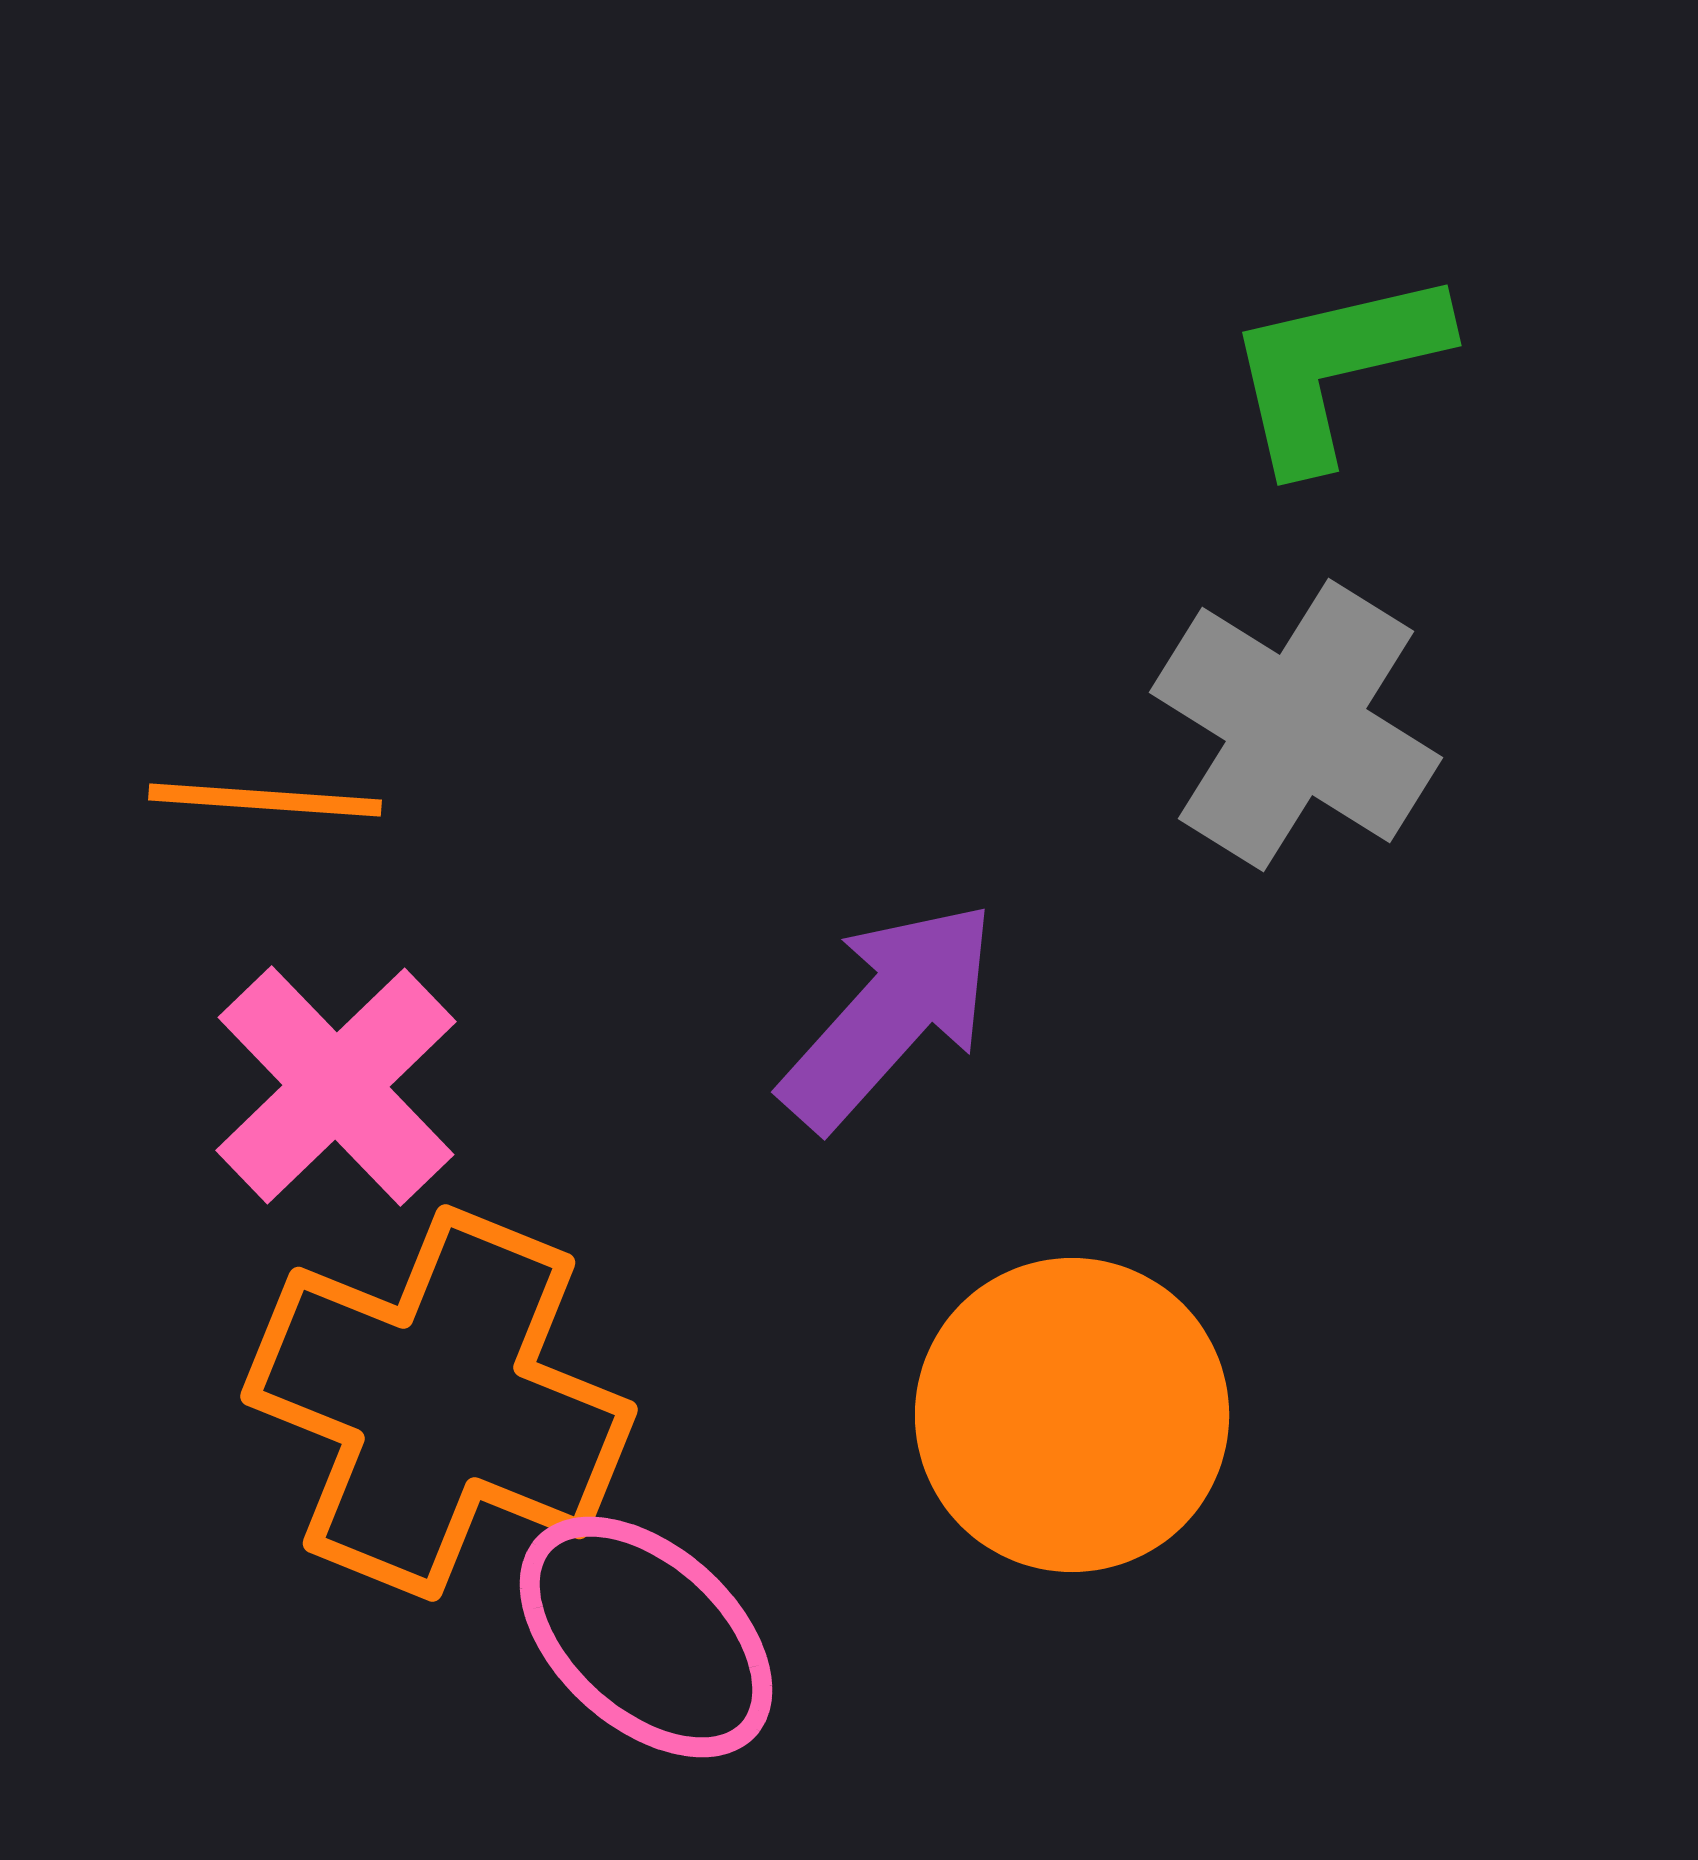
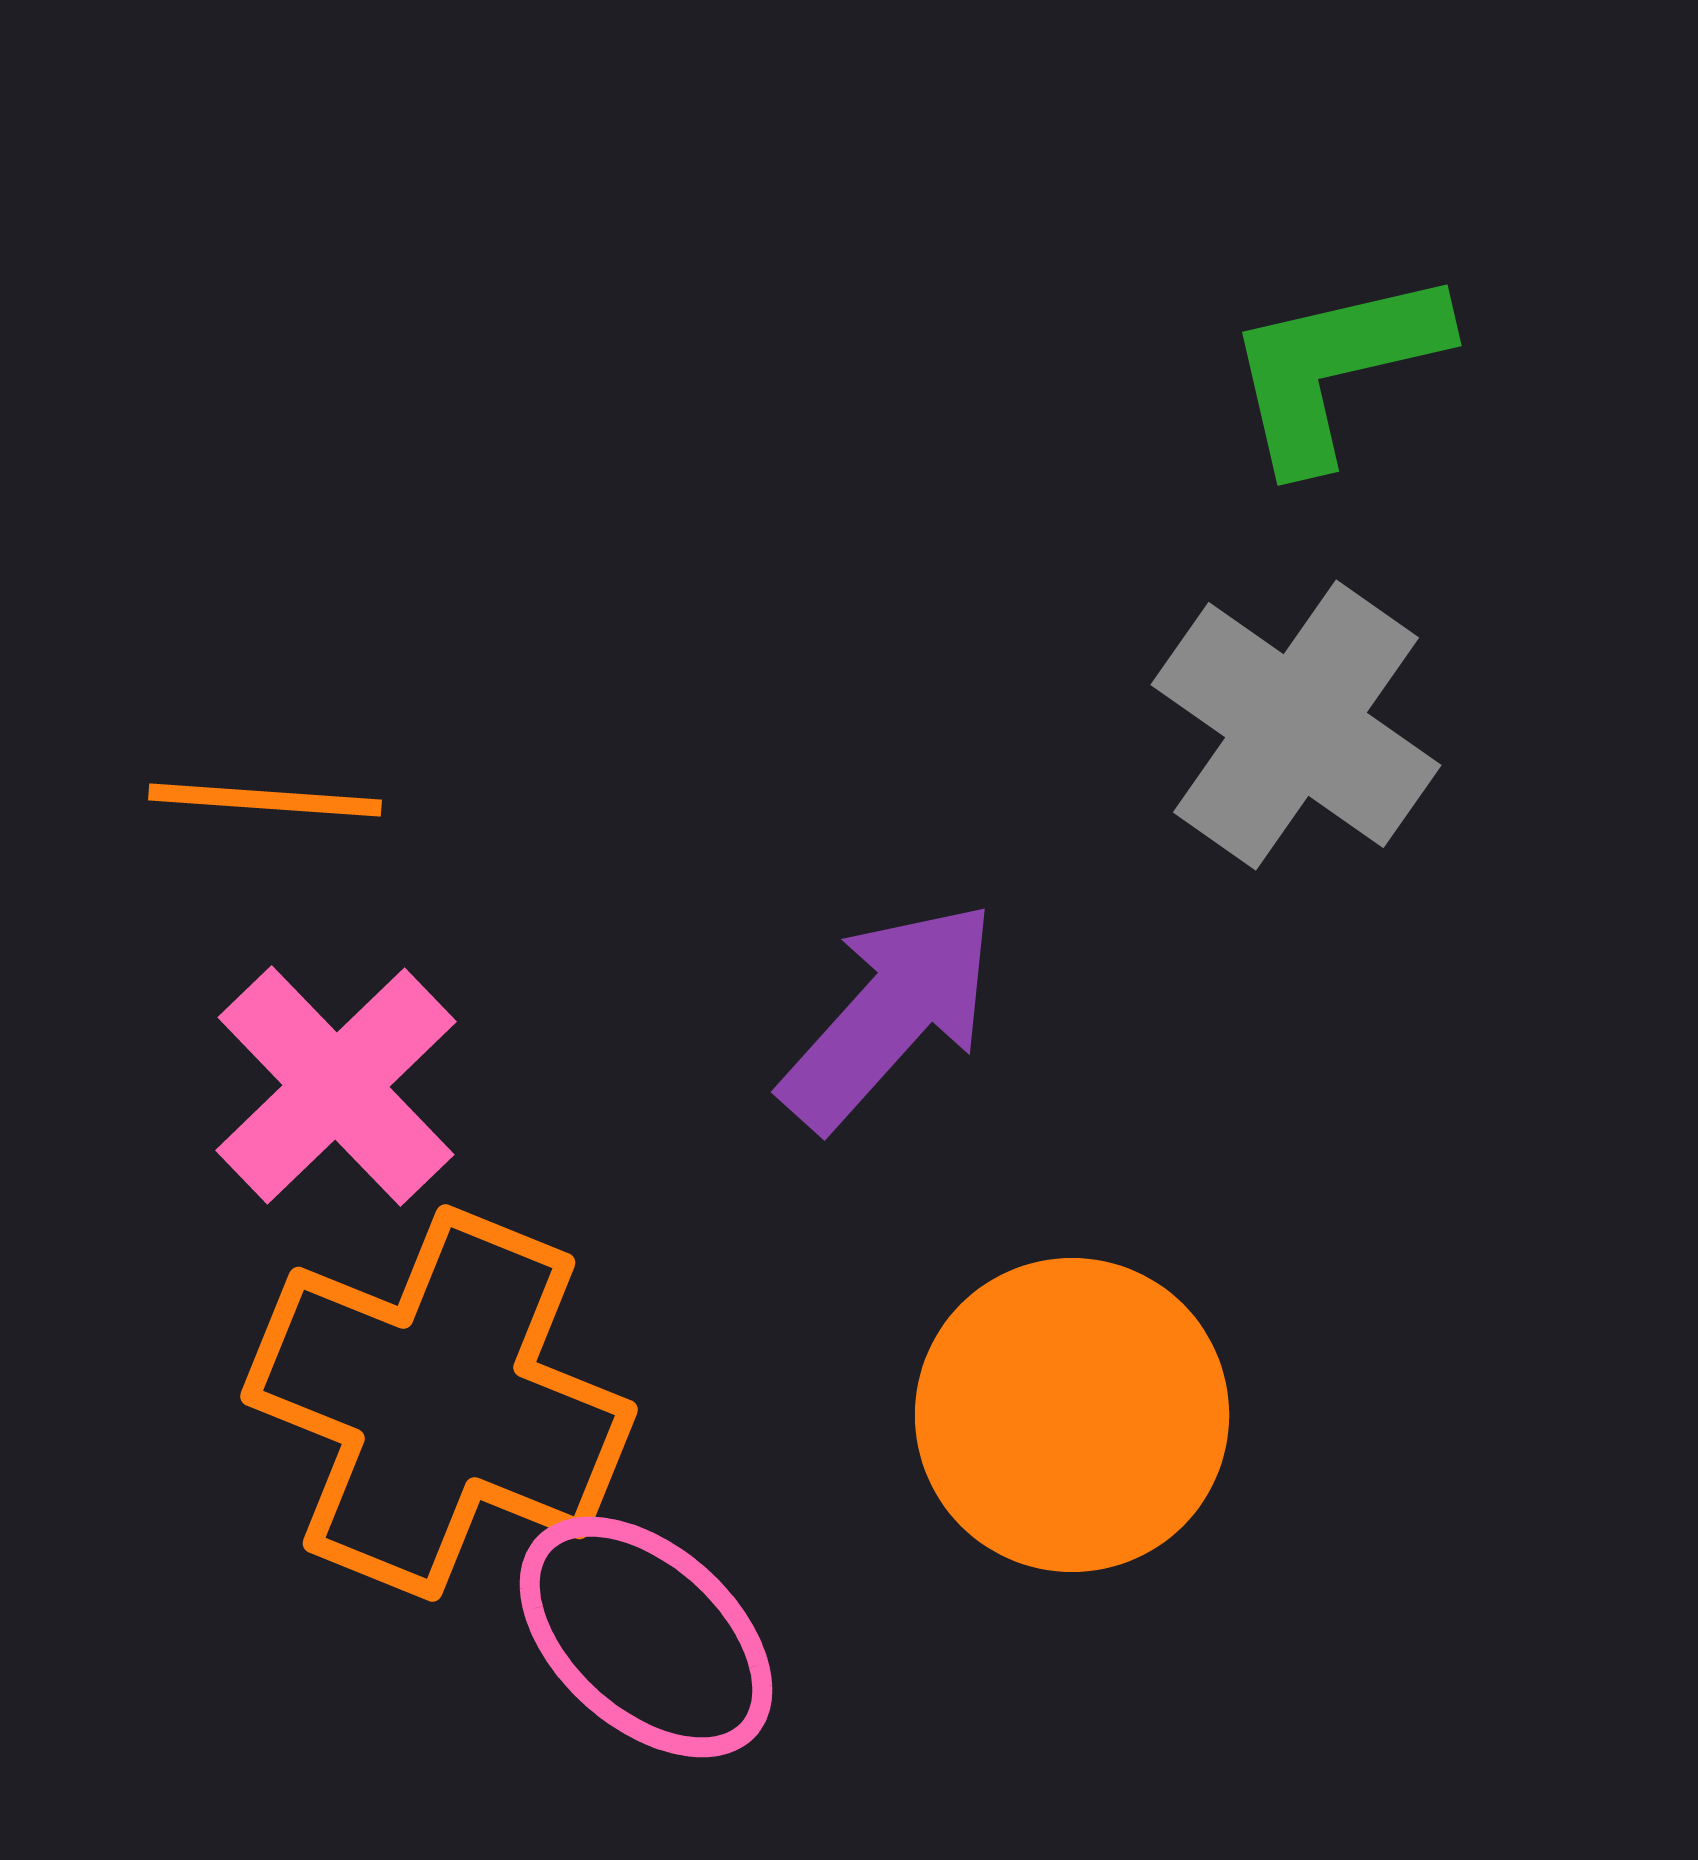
gray cross: rotated 3 degrees clockwise
